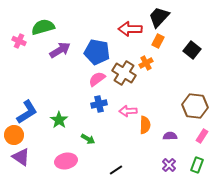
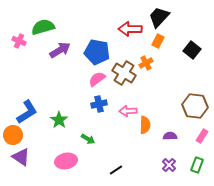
orange circle: moved 1 px left
